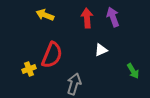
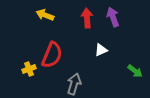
green arrow: moved 2 px right; rotated 21 degrees counterclockwise
